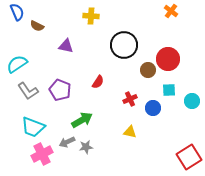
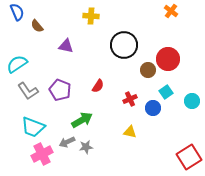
brown semicircle: rotated 24 degrees clockwise
red semicircle: moved 4 px down
cyan square: moved 3 px left, 2 px down; rotated 32 degrees counterclockwise
